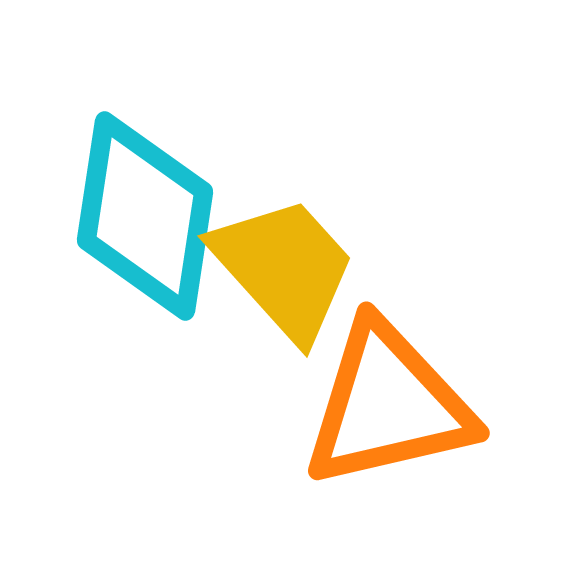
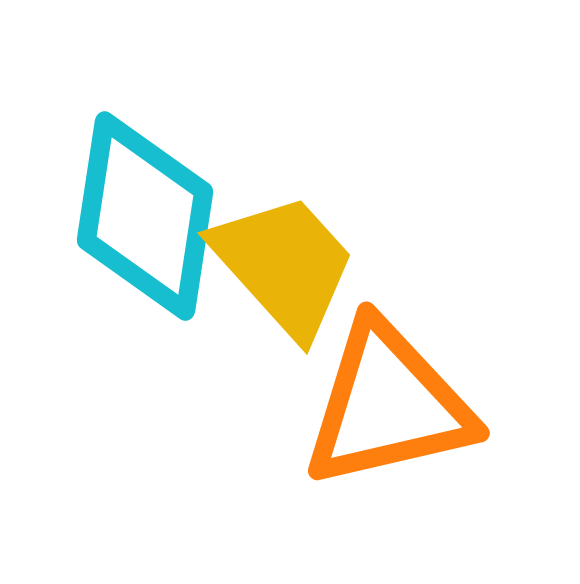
yellow trapezoid: moved 3 px up
